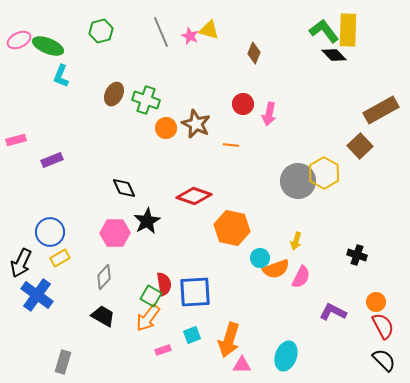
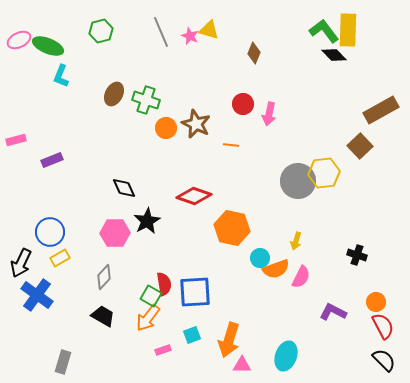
yellow hexagon at (324, 173): rotated 24 degrees clockwise
